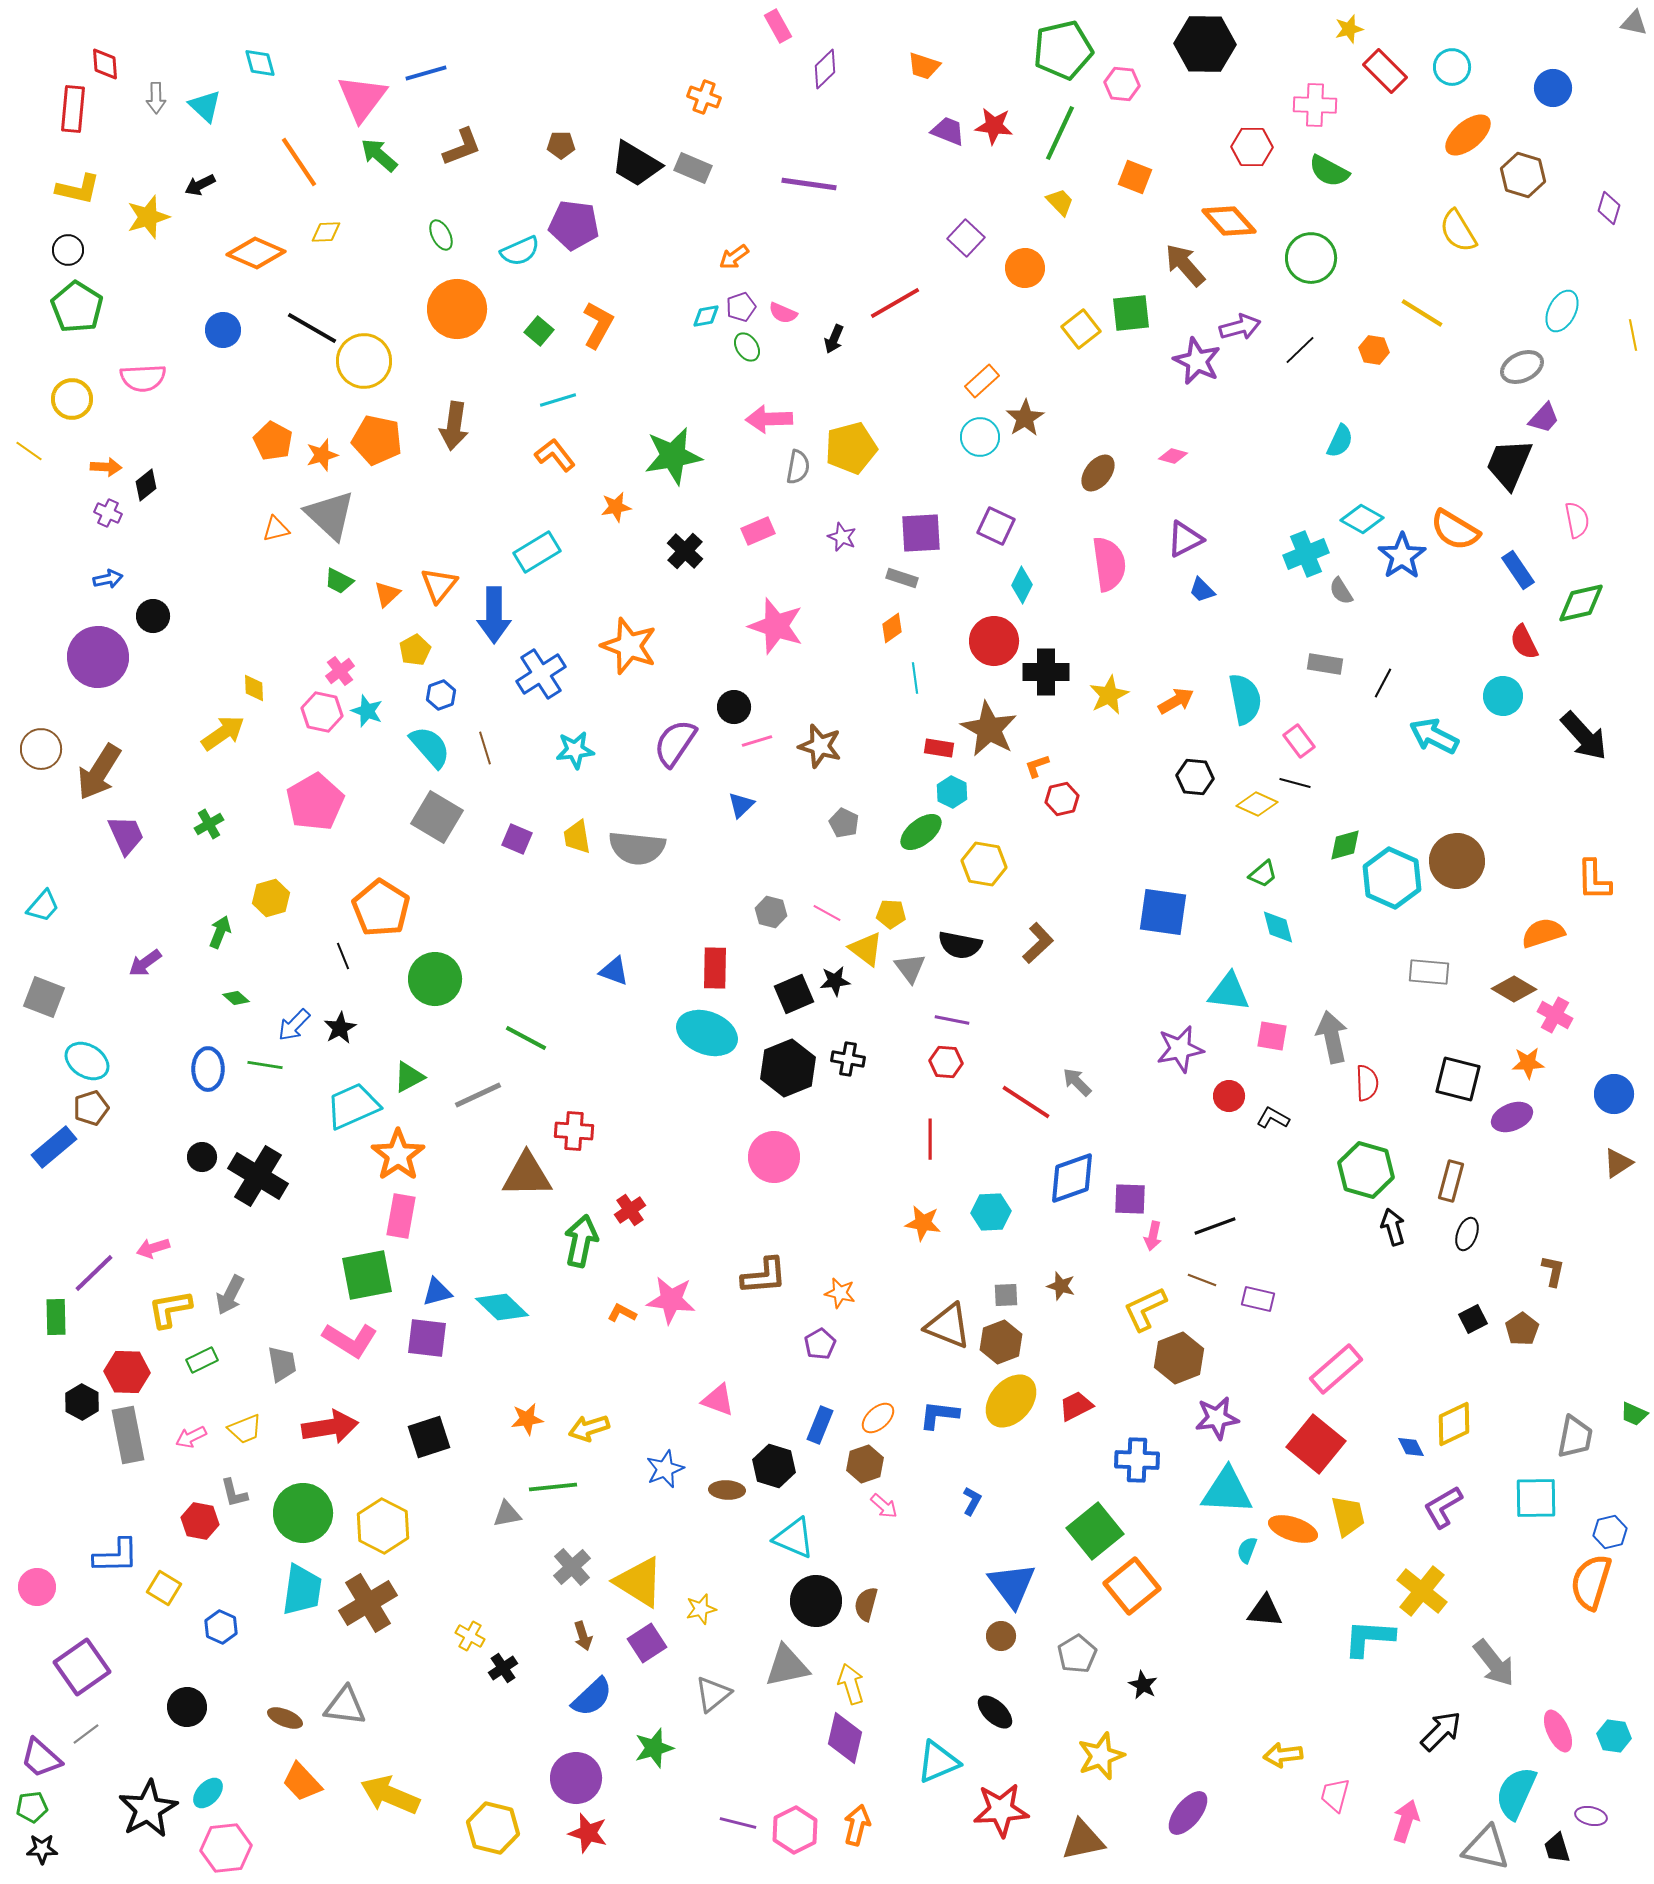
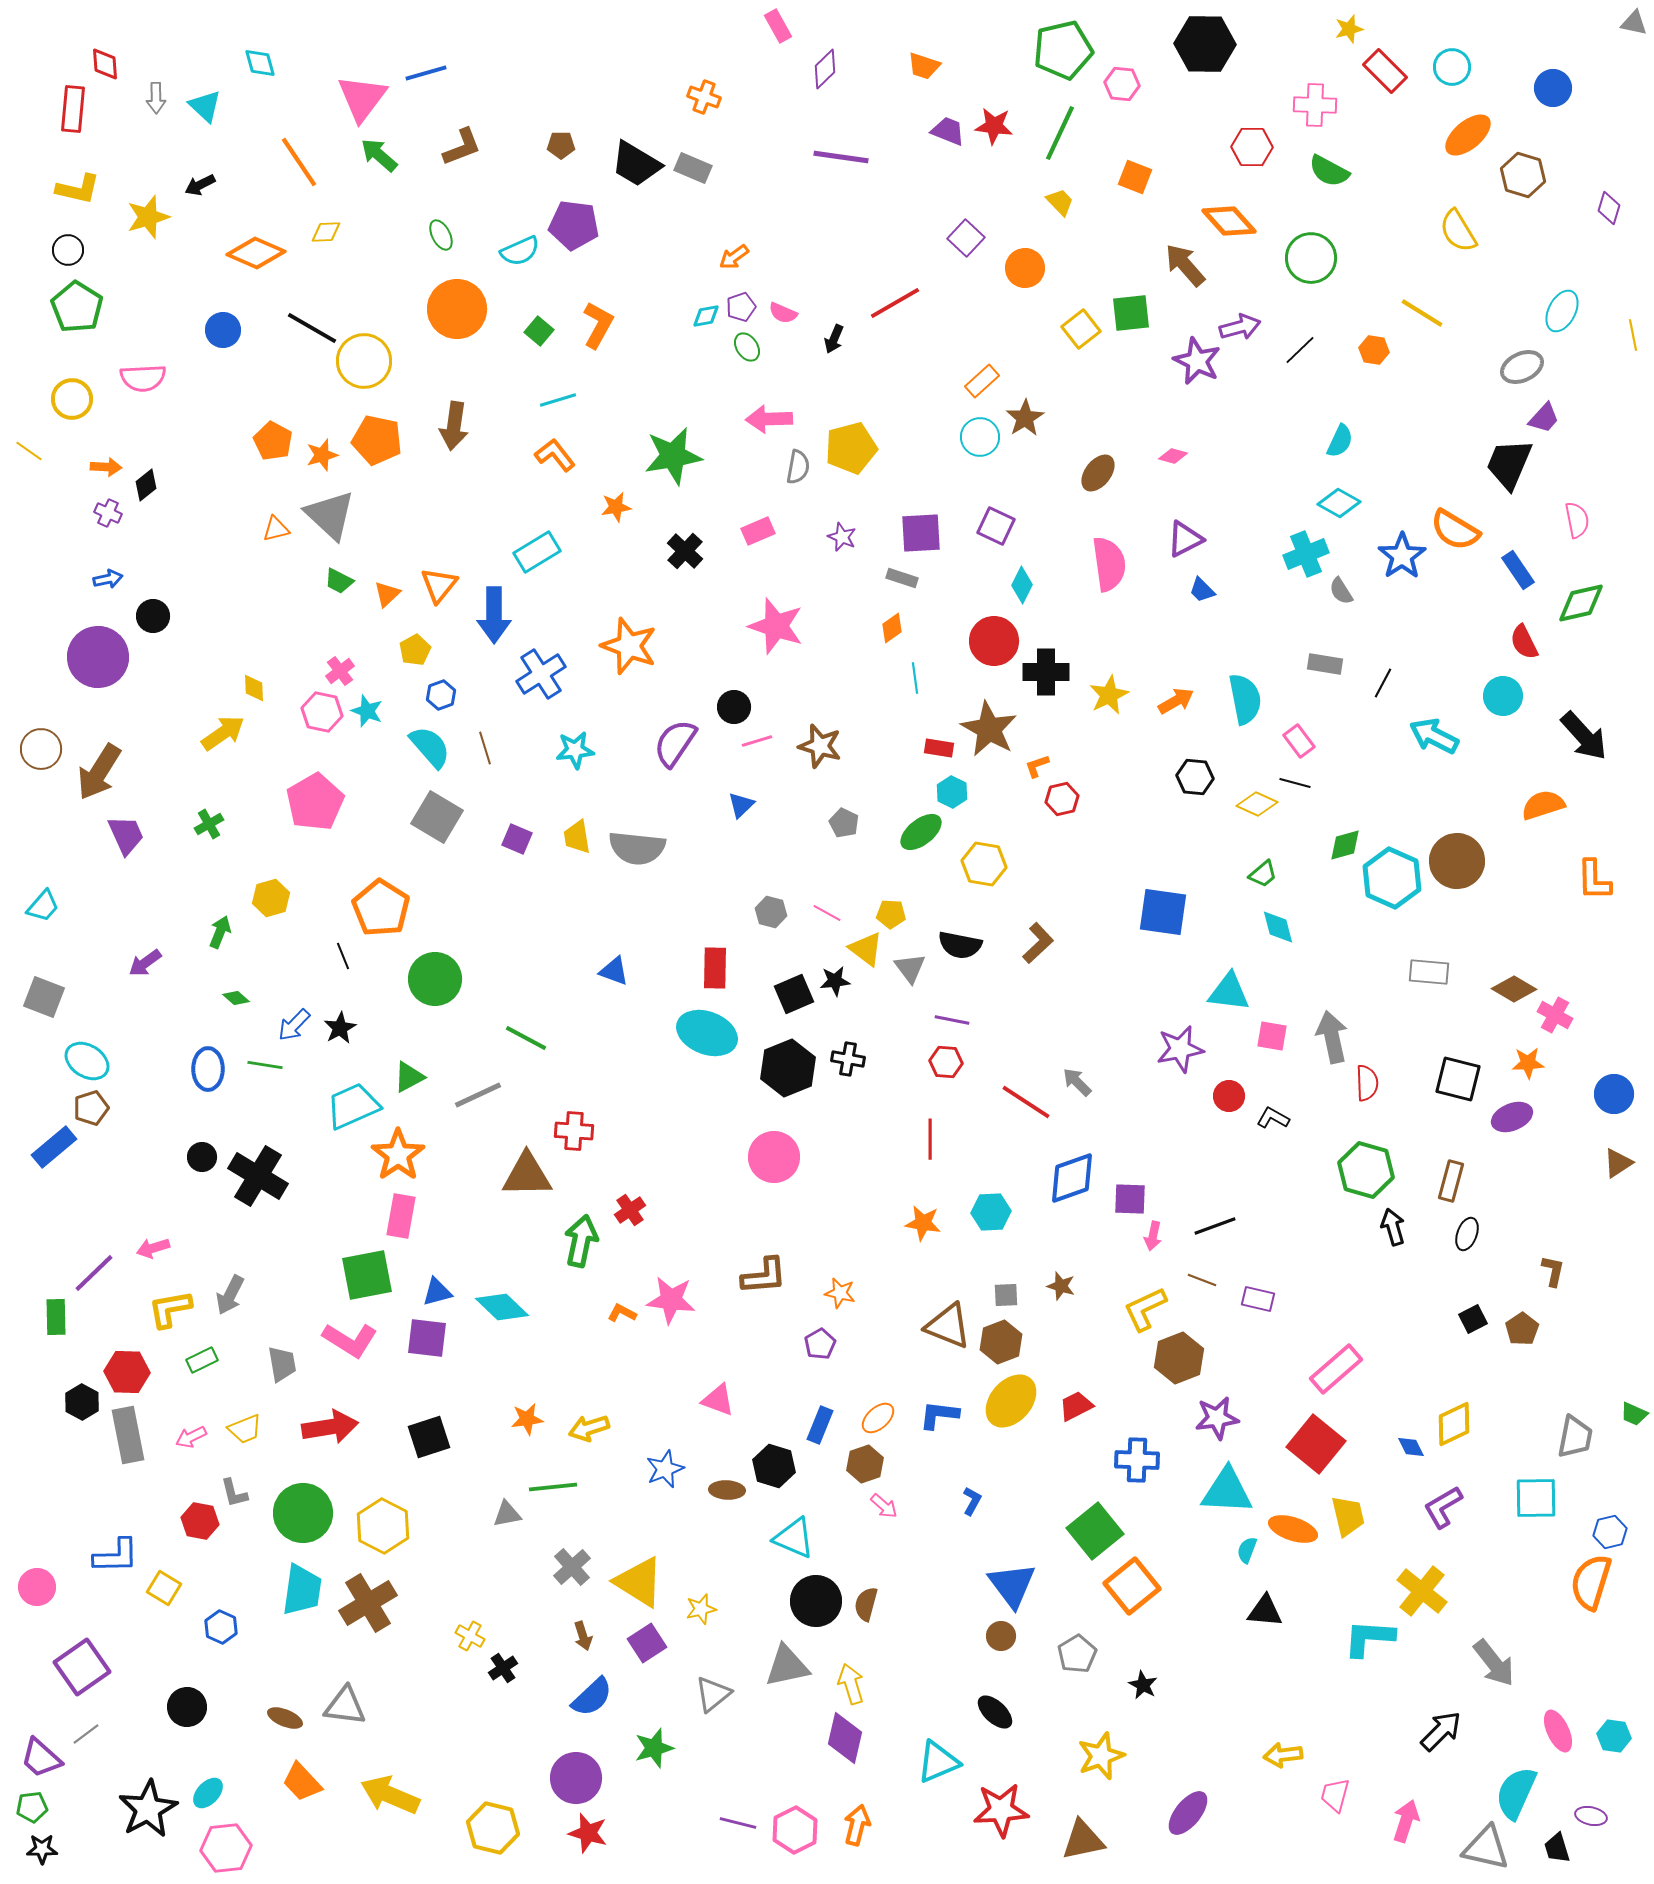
purple line at (809, 184): moved 32 px right, 27 px up
cyan diamond at (1362, 519): moved 23 px left, 16 px up
orange semicircle at (1543, 933): moved 128 px up
